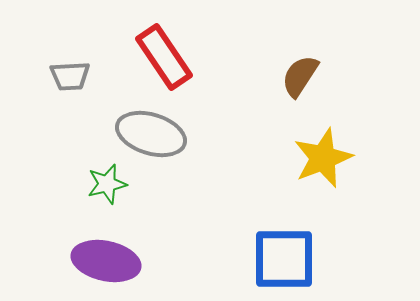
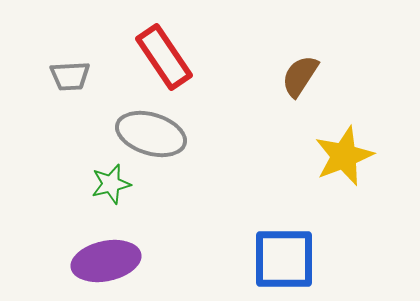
yellow star: moved 21 px right, 2 px up
green star: moved 4 px right
purple ellipse: rotated 24 degrees counterclockwise
